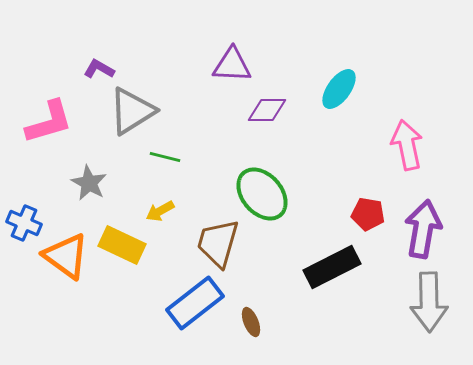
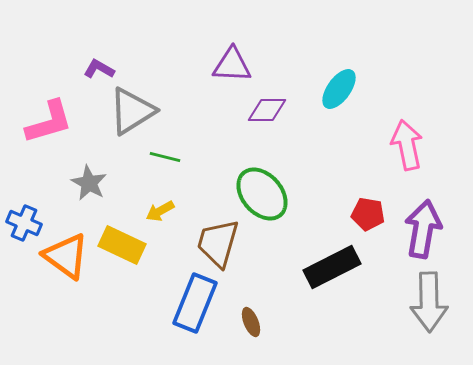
blue rectangle: rotated 30 degrees counterclockwise
